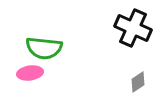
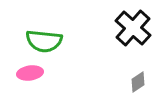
black cross: rotated 18 degrees clockwise
green semicircle: moved 7 px up
